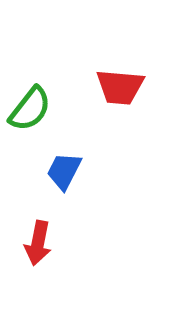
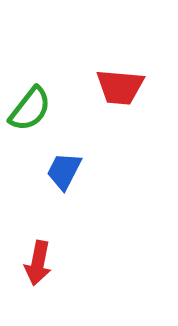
red arrow: moved 20 px down
